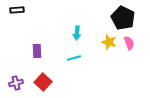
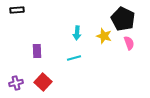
black pentagon: moved 1 px down
yellow star: moved 5 px left, 6 px up
